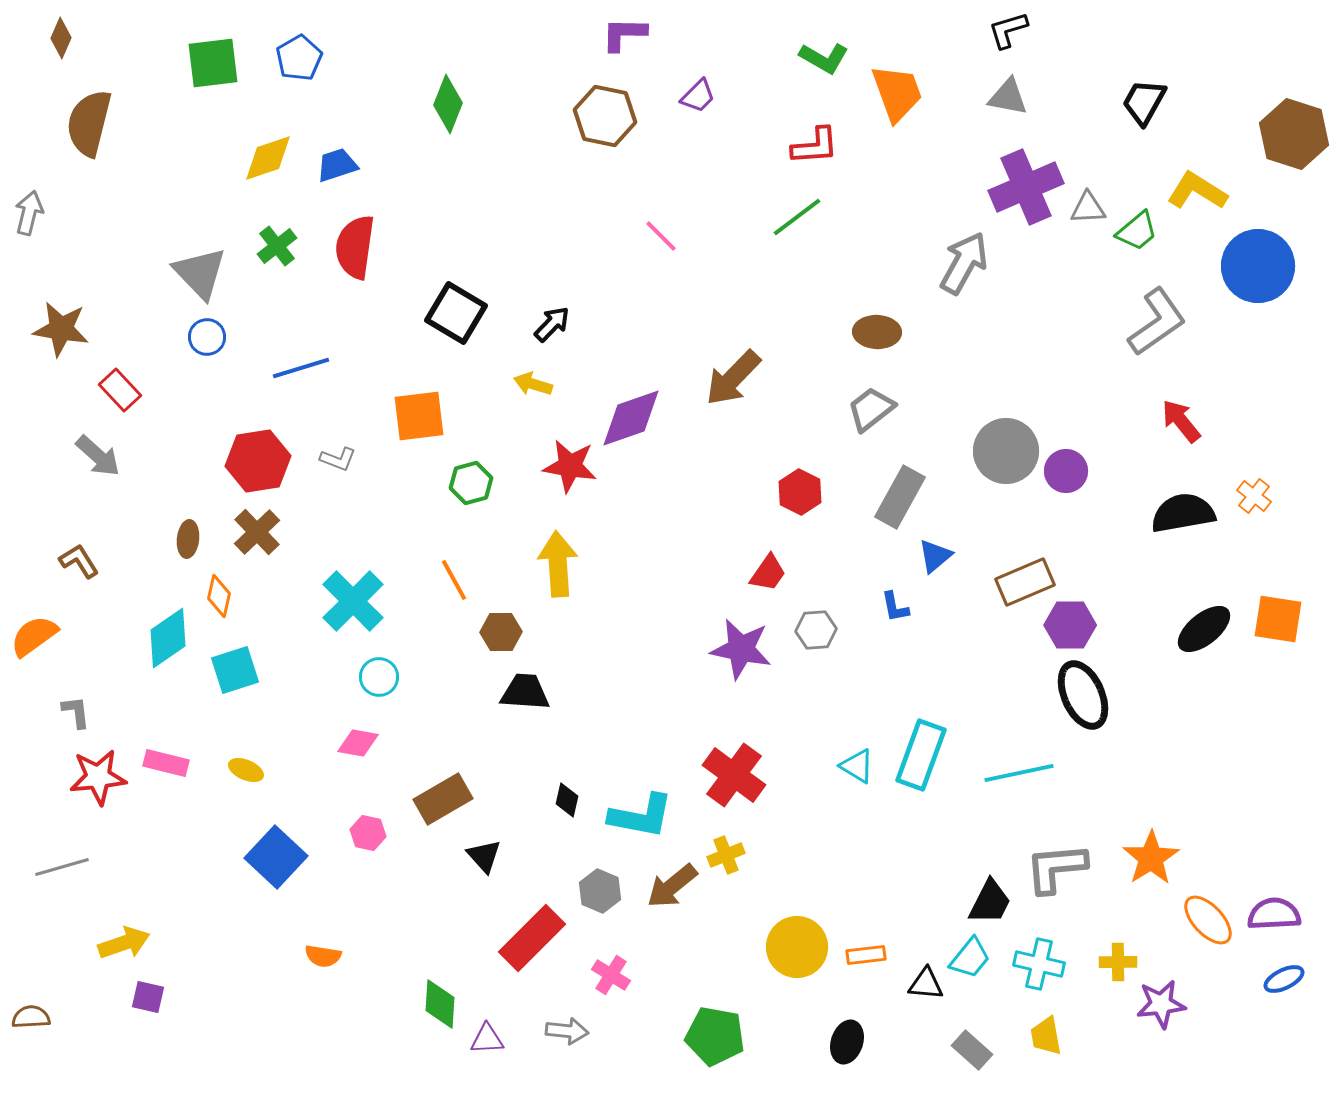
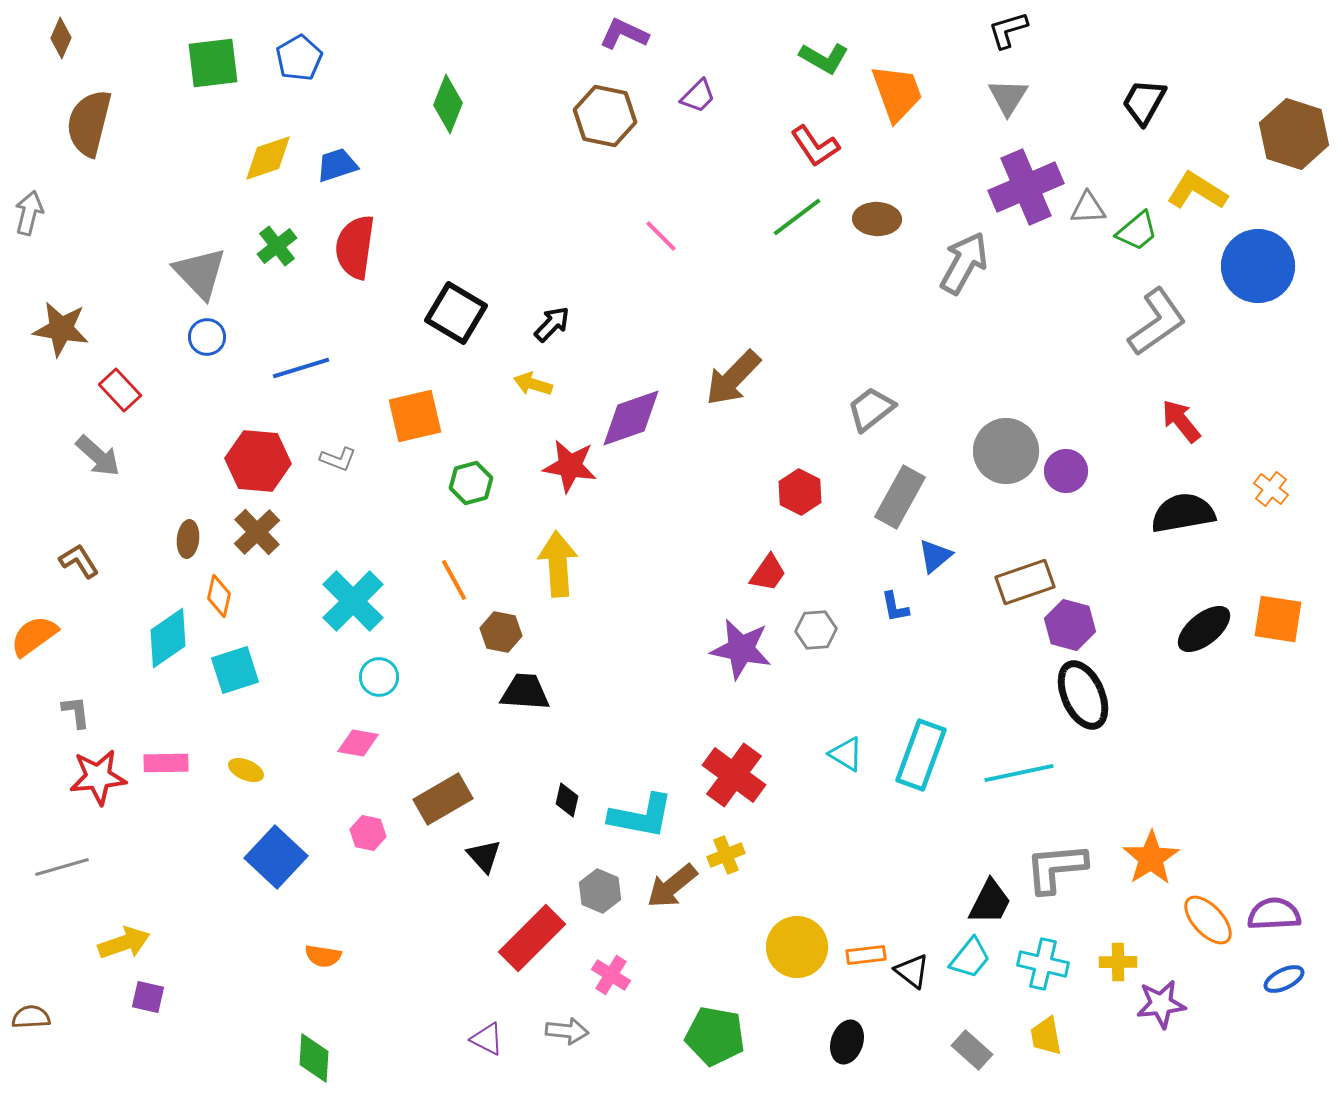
purple L-shape at (624, 34): rotated 24 degrees clockwise
gray triangle at (1008, 97): rotated 51 degrees clockwise
red L-shape at (815, 146): rotated 60 degrees clockwise
brown ellipse at (877, 332): moved 113 px up
orange square at (419, 416): moved 4 px left; rotated 6 degrees counterclockwise
red hexagon at (258, 461): rotated 14 degrees clockwise
orange cross at (1254, 496): moved 17 px right, 7 px up
brown rectangle at (1025, 582): rotated 4 degrees clockwise
purple hexagon at (1070, 625): rotated 15 degrees clockwise
brown hexagon at (501, 632): rotated 12 degrees clockwise
pink rectangle at (166, 763): rotated 15 degrees counterclockwise
cyan triangle at (857, 766): moved 11 px left, 12 px up
cyan cross at (1039, 964): moved 4 px right
black triangle at (926, 984): moved 14 px left, 13 px up; rotated 33 degrees clockwise
green diamond at (440, 1004): moved 126 px left, 54 px down
purple triangle at (487, 1039): rotated 30 degrees clockwise
